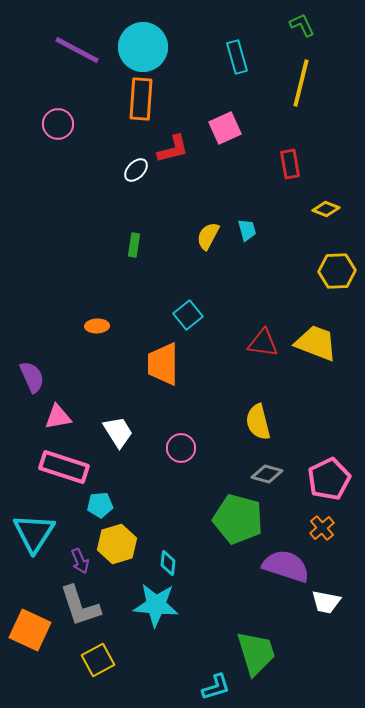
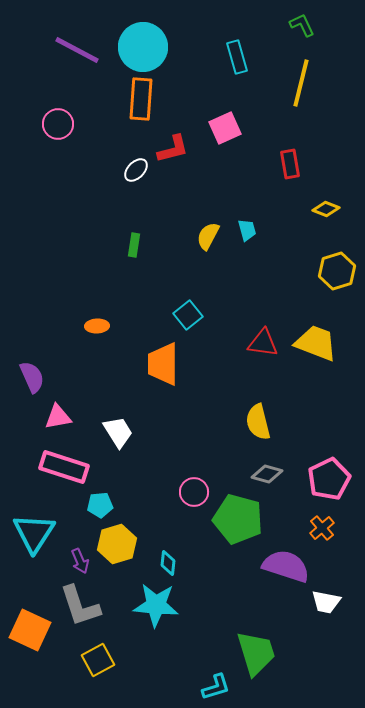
yellow hexagon at (337, 271): rotated 15 degrees counterclockwise
pink circle at (181, 448): moved 13 px right, 44 px down
